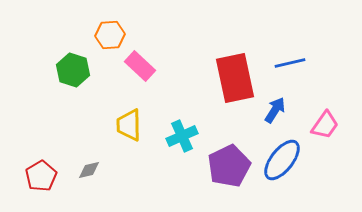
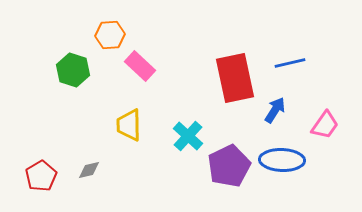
cyan cross: moved 6 px right; rotated 24 degrees counterclockwise
blue ellipse: rotated 54 degrees clockwise
